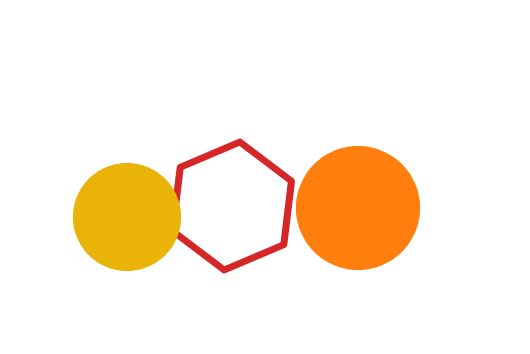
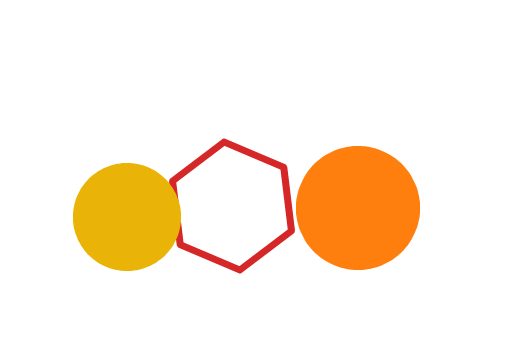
red hexagon: rotated 14 degrees counterclockwise
